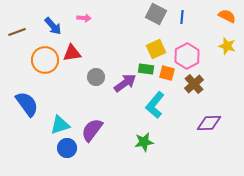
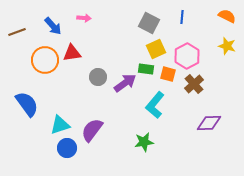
gray square: moved 7 px left, 9 px down
orange square: moved 1 px right, 1 px down
gray circle: moved 2 px right
